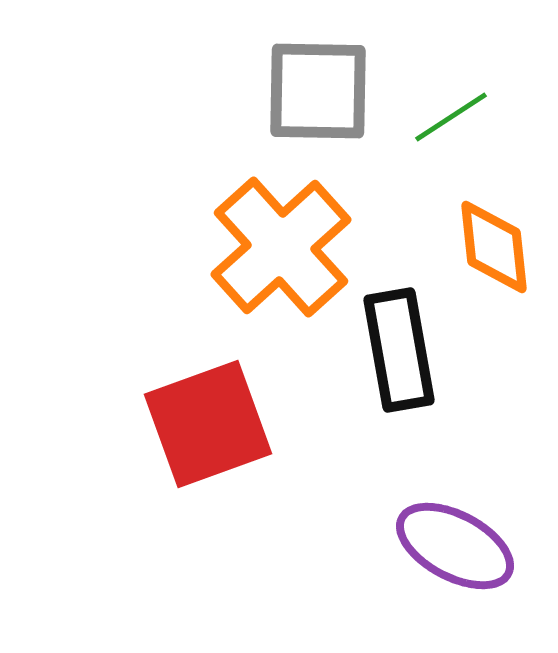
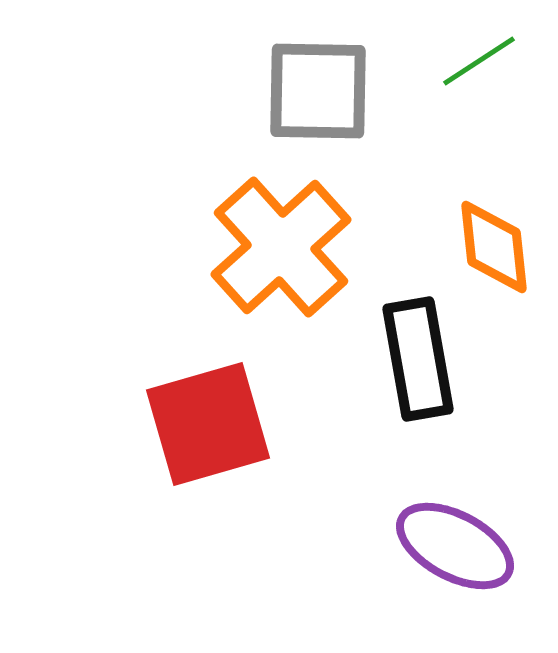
green line: moved 28 px right, 56 px up
black rectangle: moved 19 px right, 9 px down
red square: rotated 4 degrees clockwise
